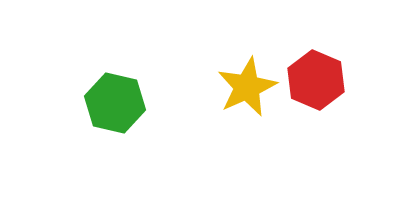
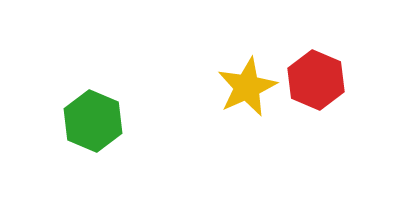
green hexagon: moved 22 px left, 18 px down; rotated 10 degrees clockwise
